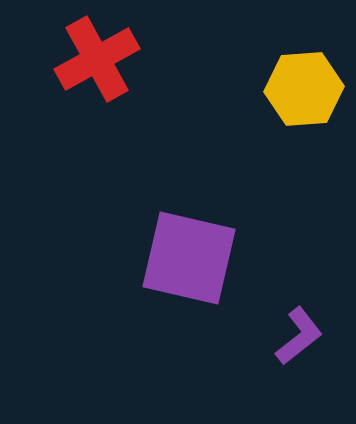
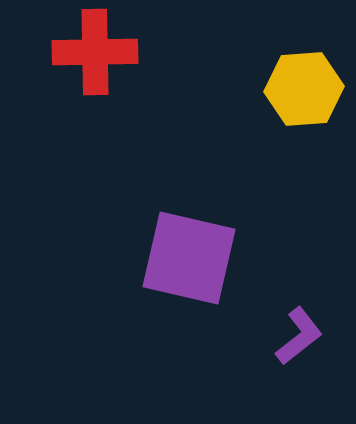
red cross: moved 2 px left, 7 px up; rotated 28 degrees clockwise
